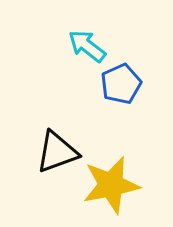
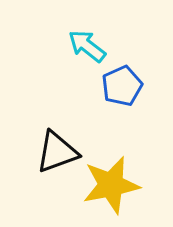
blue pentagon: moved 1 px right, 2 px down
